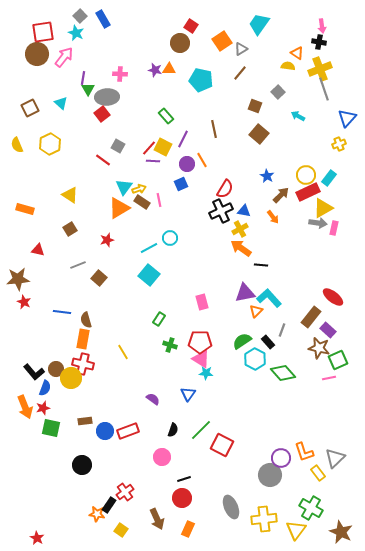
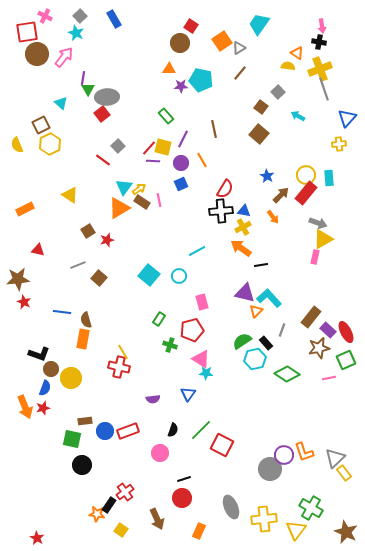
blue rectangle at (103, 19): moved 11 px right
red square at (43, 32): moved 16 px left
gray triangle at (241, 49): moved 2 px left, 1 px up
purple star at (155, 70): moved 26 px right, 16 px down; rotated 16 degrees counterclockwise
pink cross at (120, 74): moved 75 px left, 58 px up; rotated 24 degrees clockwise
brown square at (255, 106): moved 6 px right, 1 px down; rotated 16 degrees clockwise
brown square at (30, 108): moved 11 px right, 17 px down
yellow cross at (339, 144): rotated 16 degrees clockwise
gray square at (118, 146): rotated 16 degrees clockwise
yellow square at (163, 147): rotated 12 degrees counterclockwise
purple circle at (187, 164): moved 6 px left, 1 px up
cyan rectangle at (329, 178): rotated 42 degrees counterclockwise
yellow arrow at (139, 189): rotated 16 degrees counterclockwise
red rectangle at (308, 192): moved 2 px left, 1 px down; rotated 25 degrees counterclockwise
yellow triangle at (323, 208): moved 31 px down
orange rectangle at (25, 209): rotated 42 degrees counterclockwise
black cross at (221, 211): rotated 20 degrees clockwise
gray arrow at (318, 223): rotated 12 degrees clockwise
pink rectangle at (334, 228): moved 19 px left, 29 px down
brown square at (70, 229): moved 18 px right, 2 px down
yellow cross at (240, 229): moved 3 px right, 2 px up
cyan circle at (170, 238): moved 9 px right, 38 px down
cyan line at (149, 248): moved 48 px right, 3 px down
black line at (261, 265): rotated 16 degrees counterclockwise
purple triangle at (245, 293): rotated 25 degrees clockwise
red ellipse at (333, 297): moved 13 px right, 35 px down; rotated 25 degrees clockwise
red pentagon at (200, 342): moved 8 px left, 12 px up; rotated 15 degrees counterclockwise
black rectangle at (268, 342): moved 2 px left, 1 px down
brown star at (319, 348): rotated 25 degrees counterclockwise
cyan hexagon at (255, 359): rotated 20 degrees clockwise
green square at (338, 360): moved 8 px right
red cross at (83, 364): moved 36 px right, 3 px down
brown circle at (56, 369): moved 5 px left
black L-shape at (34, 372): moved 5 px right, 18 px up; rotated 30 degrees counterclockwise
green diamond at (283, 373): moved 4 px right, 1 px down; rotated 15 degrees counterclockwise
purple semicircle at (153, 399): rotated 136 degrees clockwise
green square at (51, 428): moved 21 px right, 11 px down
pink circle at (162, 457): moved 2 px left, 4 px up
purple circle at (281, 458): moved 3 px right, 3 px up
yellow rectangle at (318, 473): moved 26 px right
gray circle at (270, 475): moved 6 px up
orange rectangle at (188, 529): moved 11 px right, 2 px down
brown star at (341, 532): moved 5 px right
